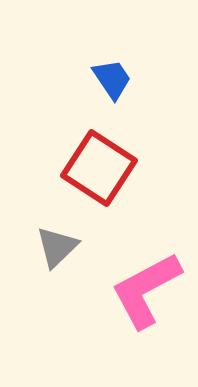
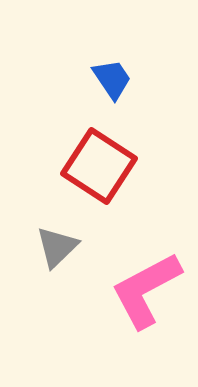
red square: moved 2 px up
